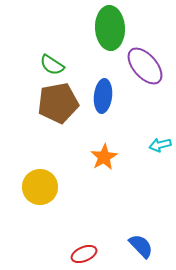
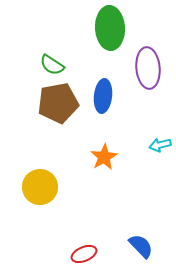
purple ellipse: moved 3 px right, 2 px down; rotated 36 degrees clockwise
